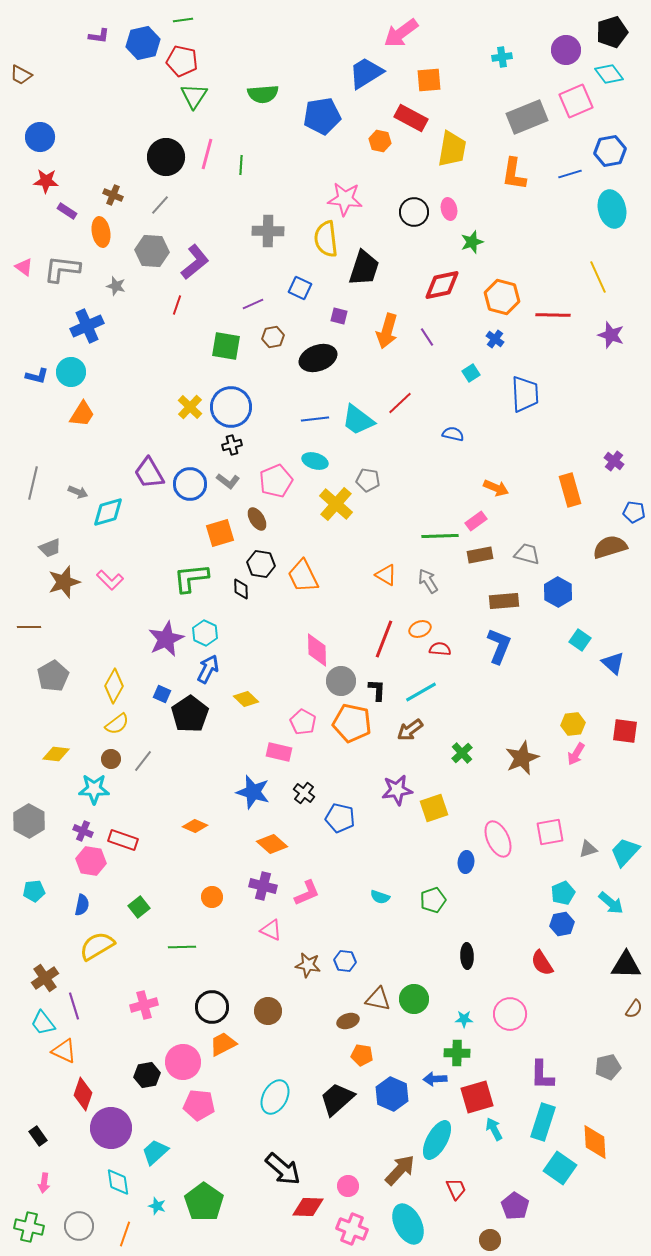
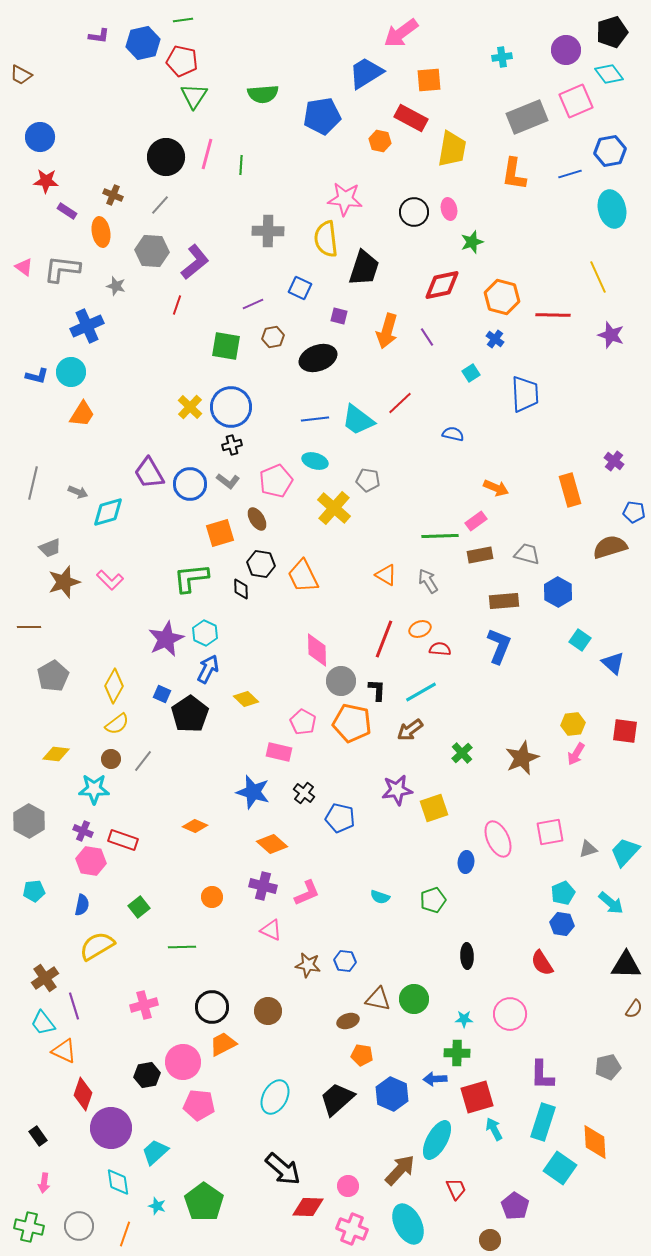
yellow cross at (336, 504): moved 2 px left, 4 px down
blue hexagon at (562, 924): rotated 20 degrees clockwise
